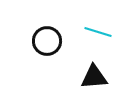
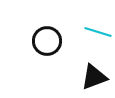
black triangle: rotated 16 degrees counterclockwise
